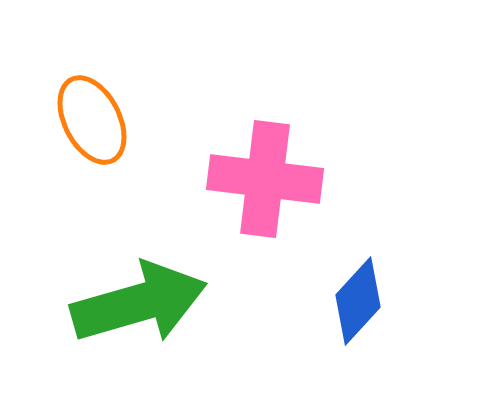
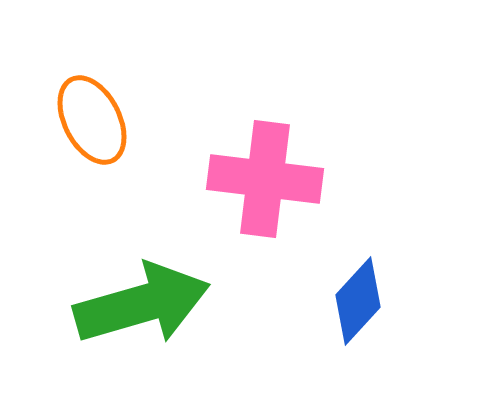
green arrow: moved 3 px right, 1 px down
